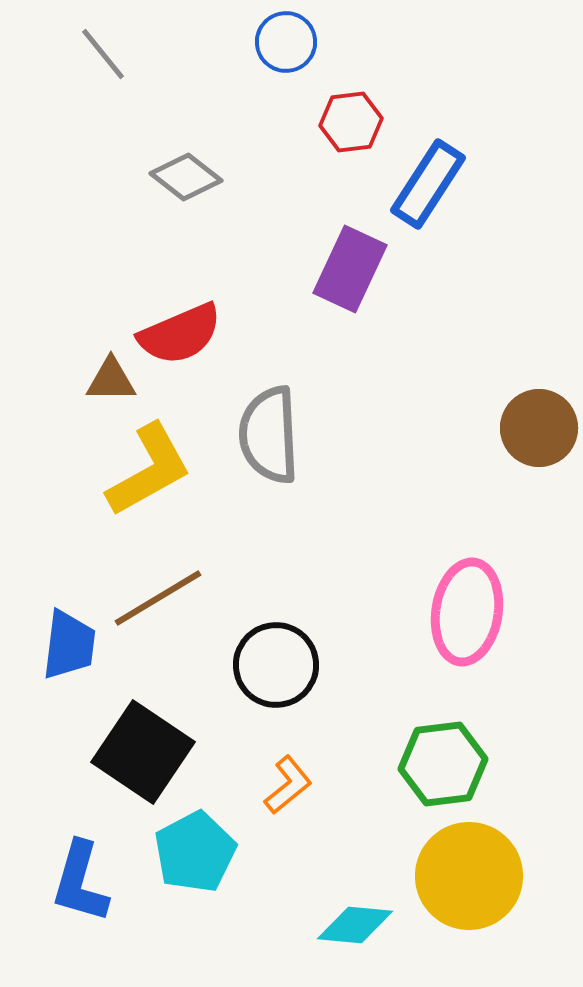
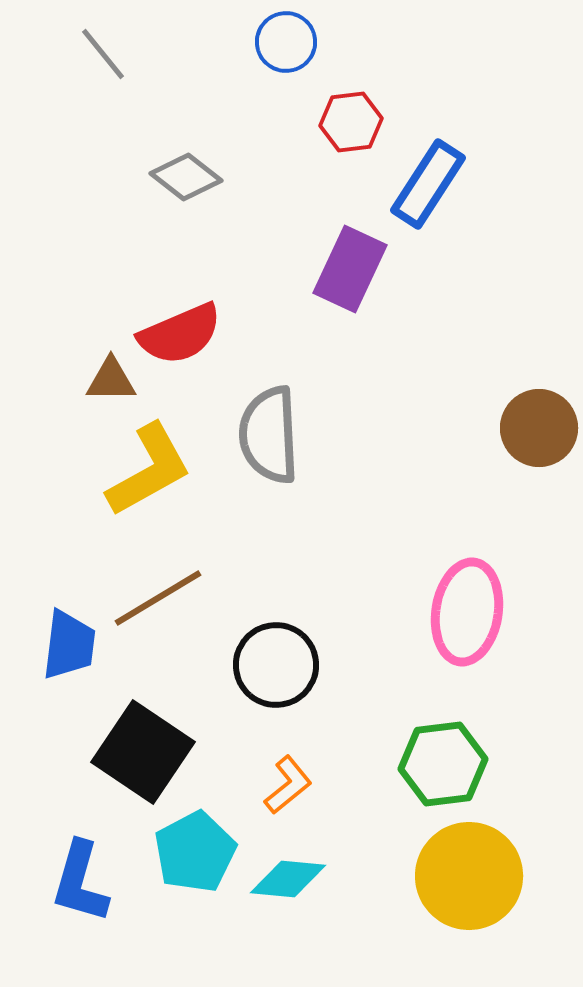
cyan diamond: moved 67 px left, 46 px up
